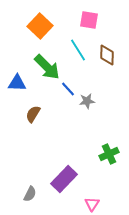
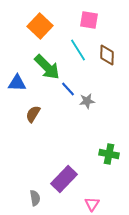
green cross: rotated 36 degrees clockwise
gray semicircle: moved 5 px right, 4 px down; rotated 35 degrees counterclockwise
